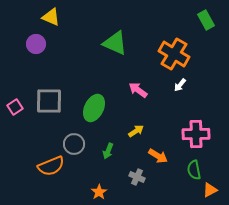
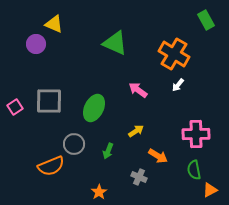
yellow triangle: moved 3 px right, 7 px down
white arrow: moved 2 px left
gray cross: moved 2 px right
